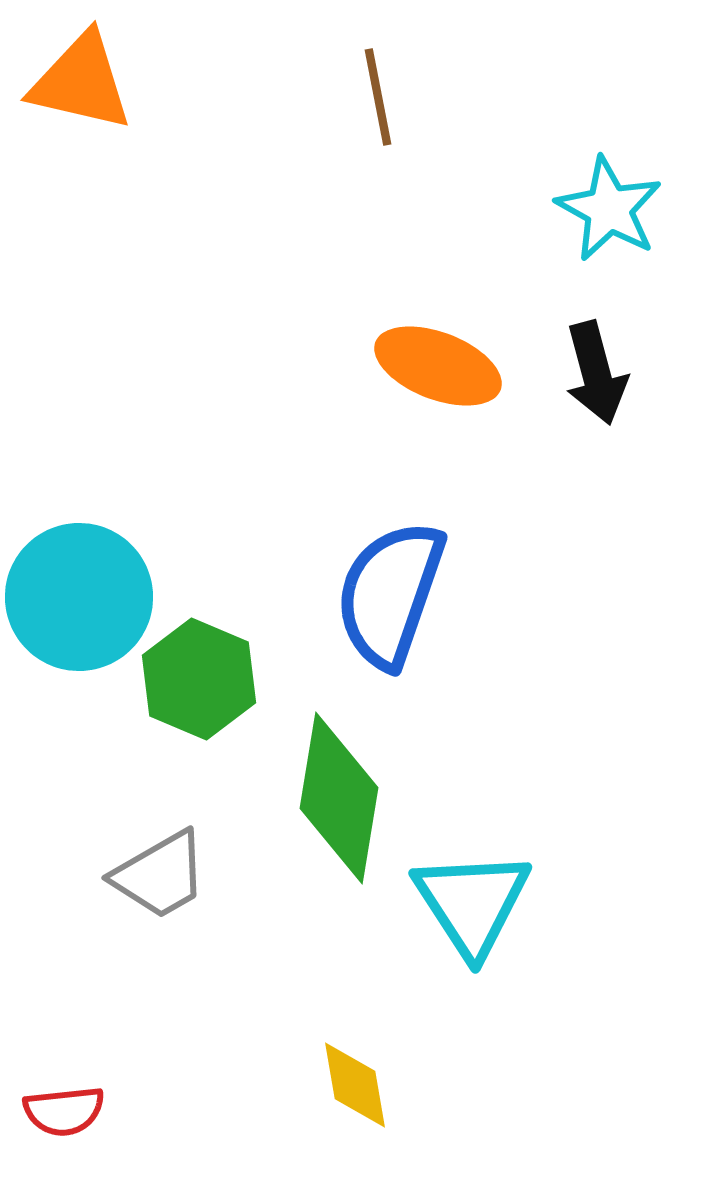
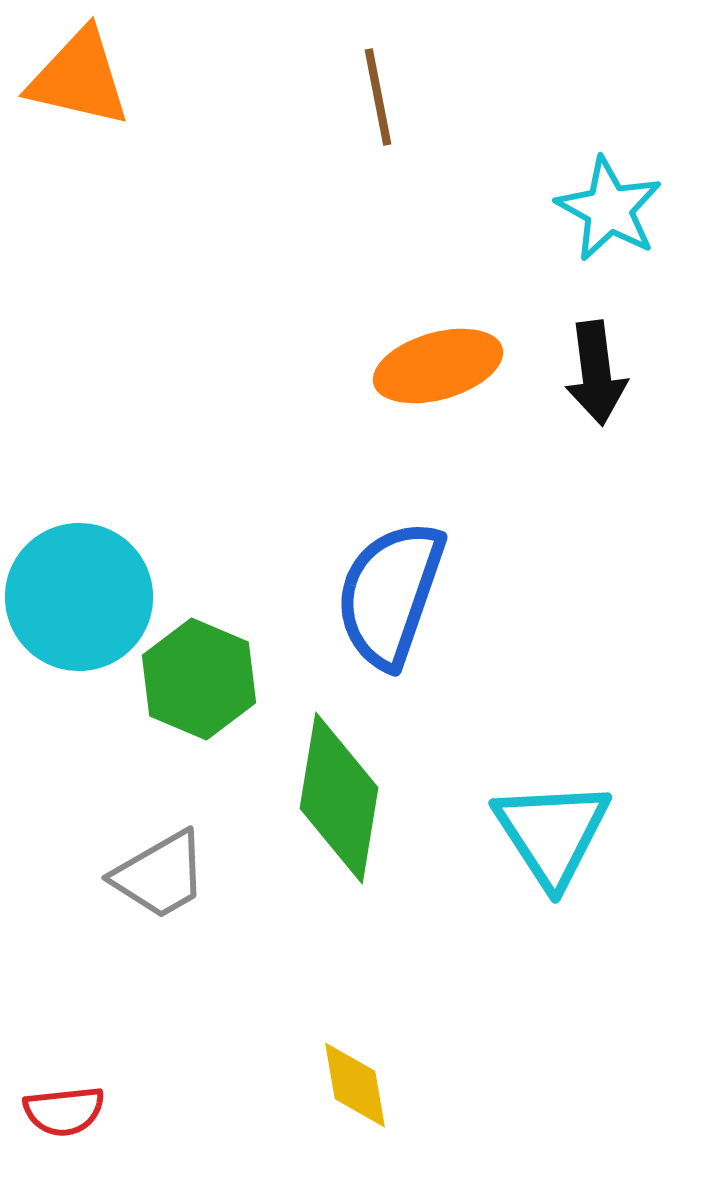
orange triangle: moved 2 px left, 4 px up
orange ellipse: rotated 37 degrees counterclockwise
black arrow: rotated 8 degrees clockwise
cyan triangle: moved 80 px right, 70 px up
